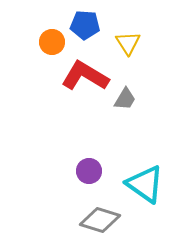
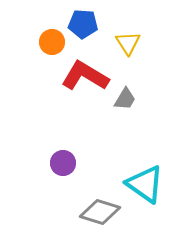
blue pentagon: moved 2 px left, 1 px up
purple circle: moved 26 px left, 8 px up
gray diamond: moved 8 px up
